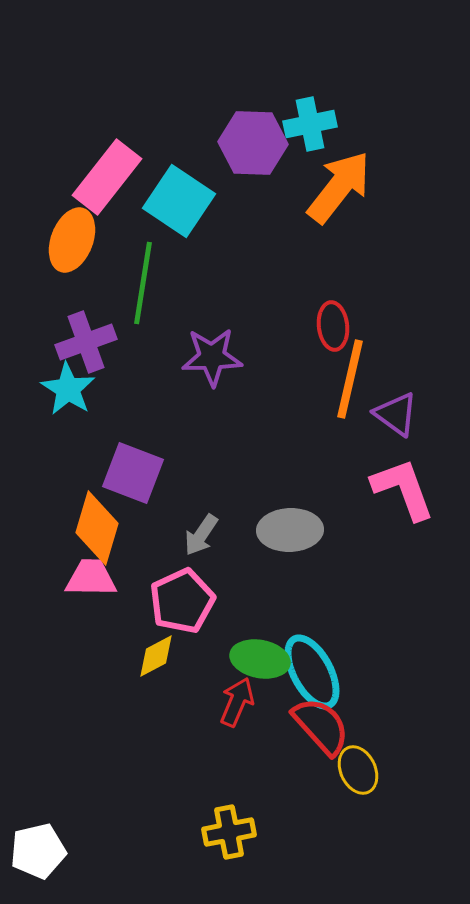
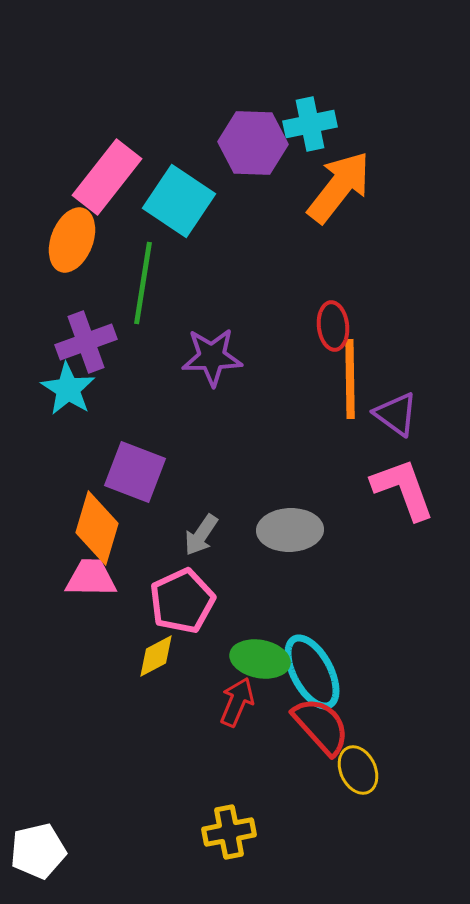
orange line: rotated 14 degrees counterclockwise
purple square: moved 2 px right, 1 px up
